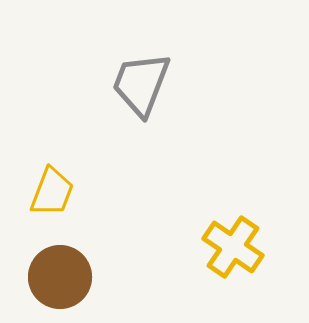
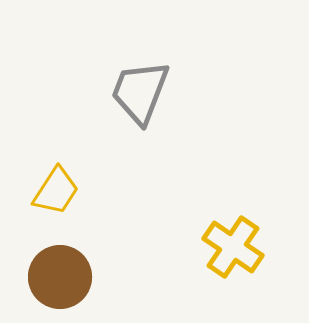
gray trapezoid: moved 1 px left, 8 px down
yellow trapezoid: moved 4 px right, 1 px up; rotated 12 degrees clockwise
